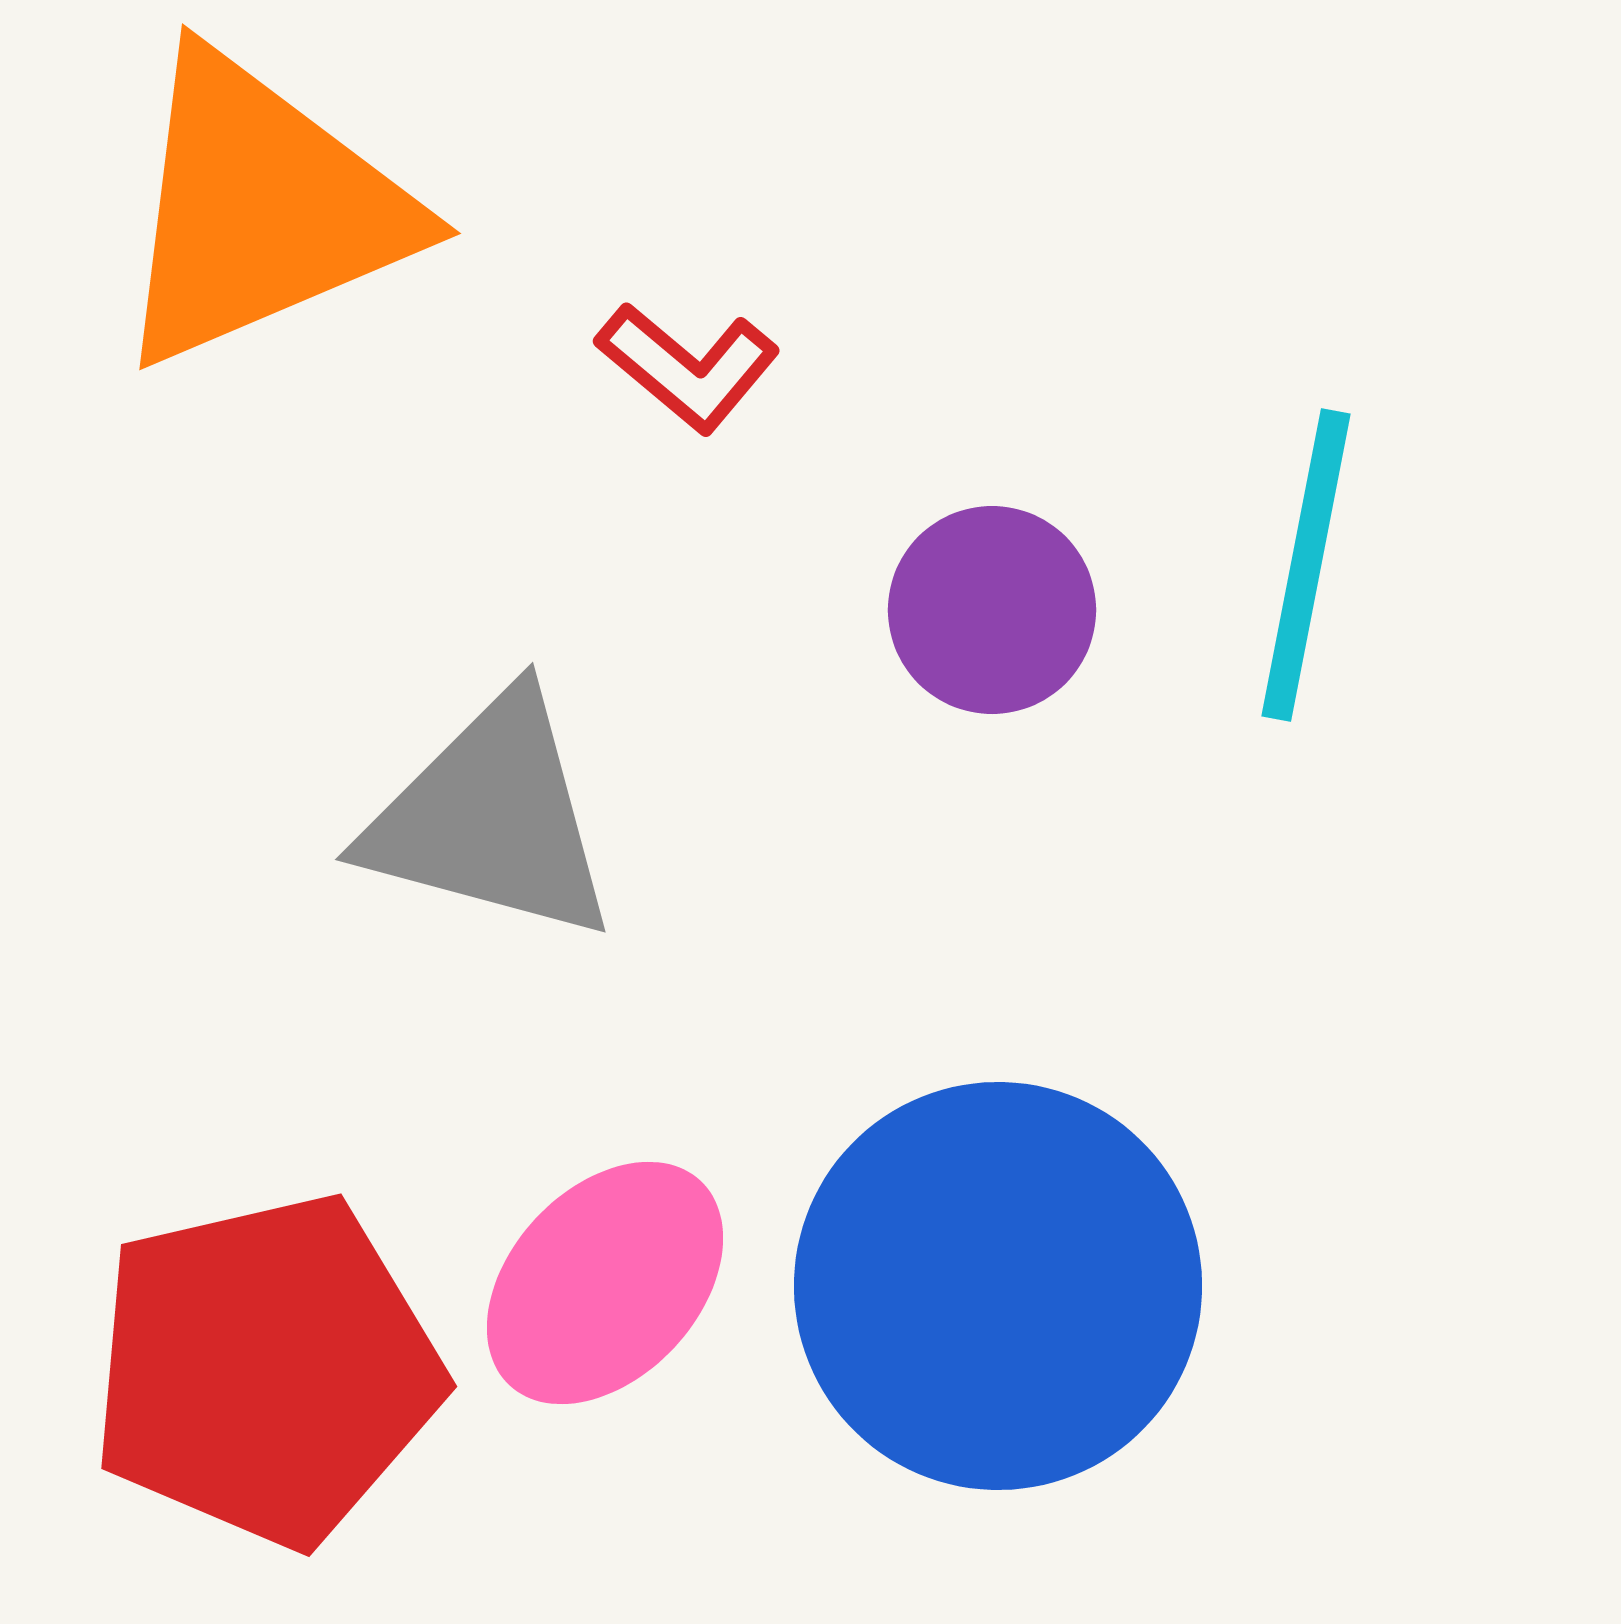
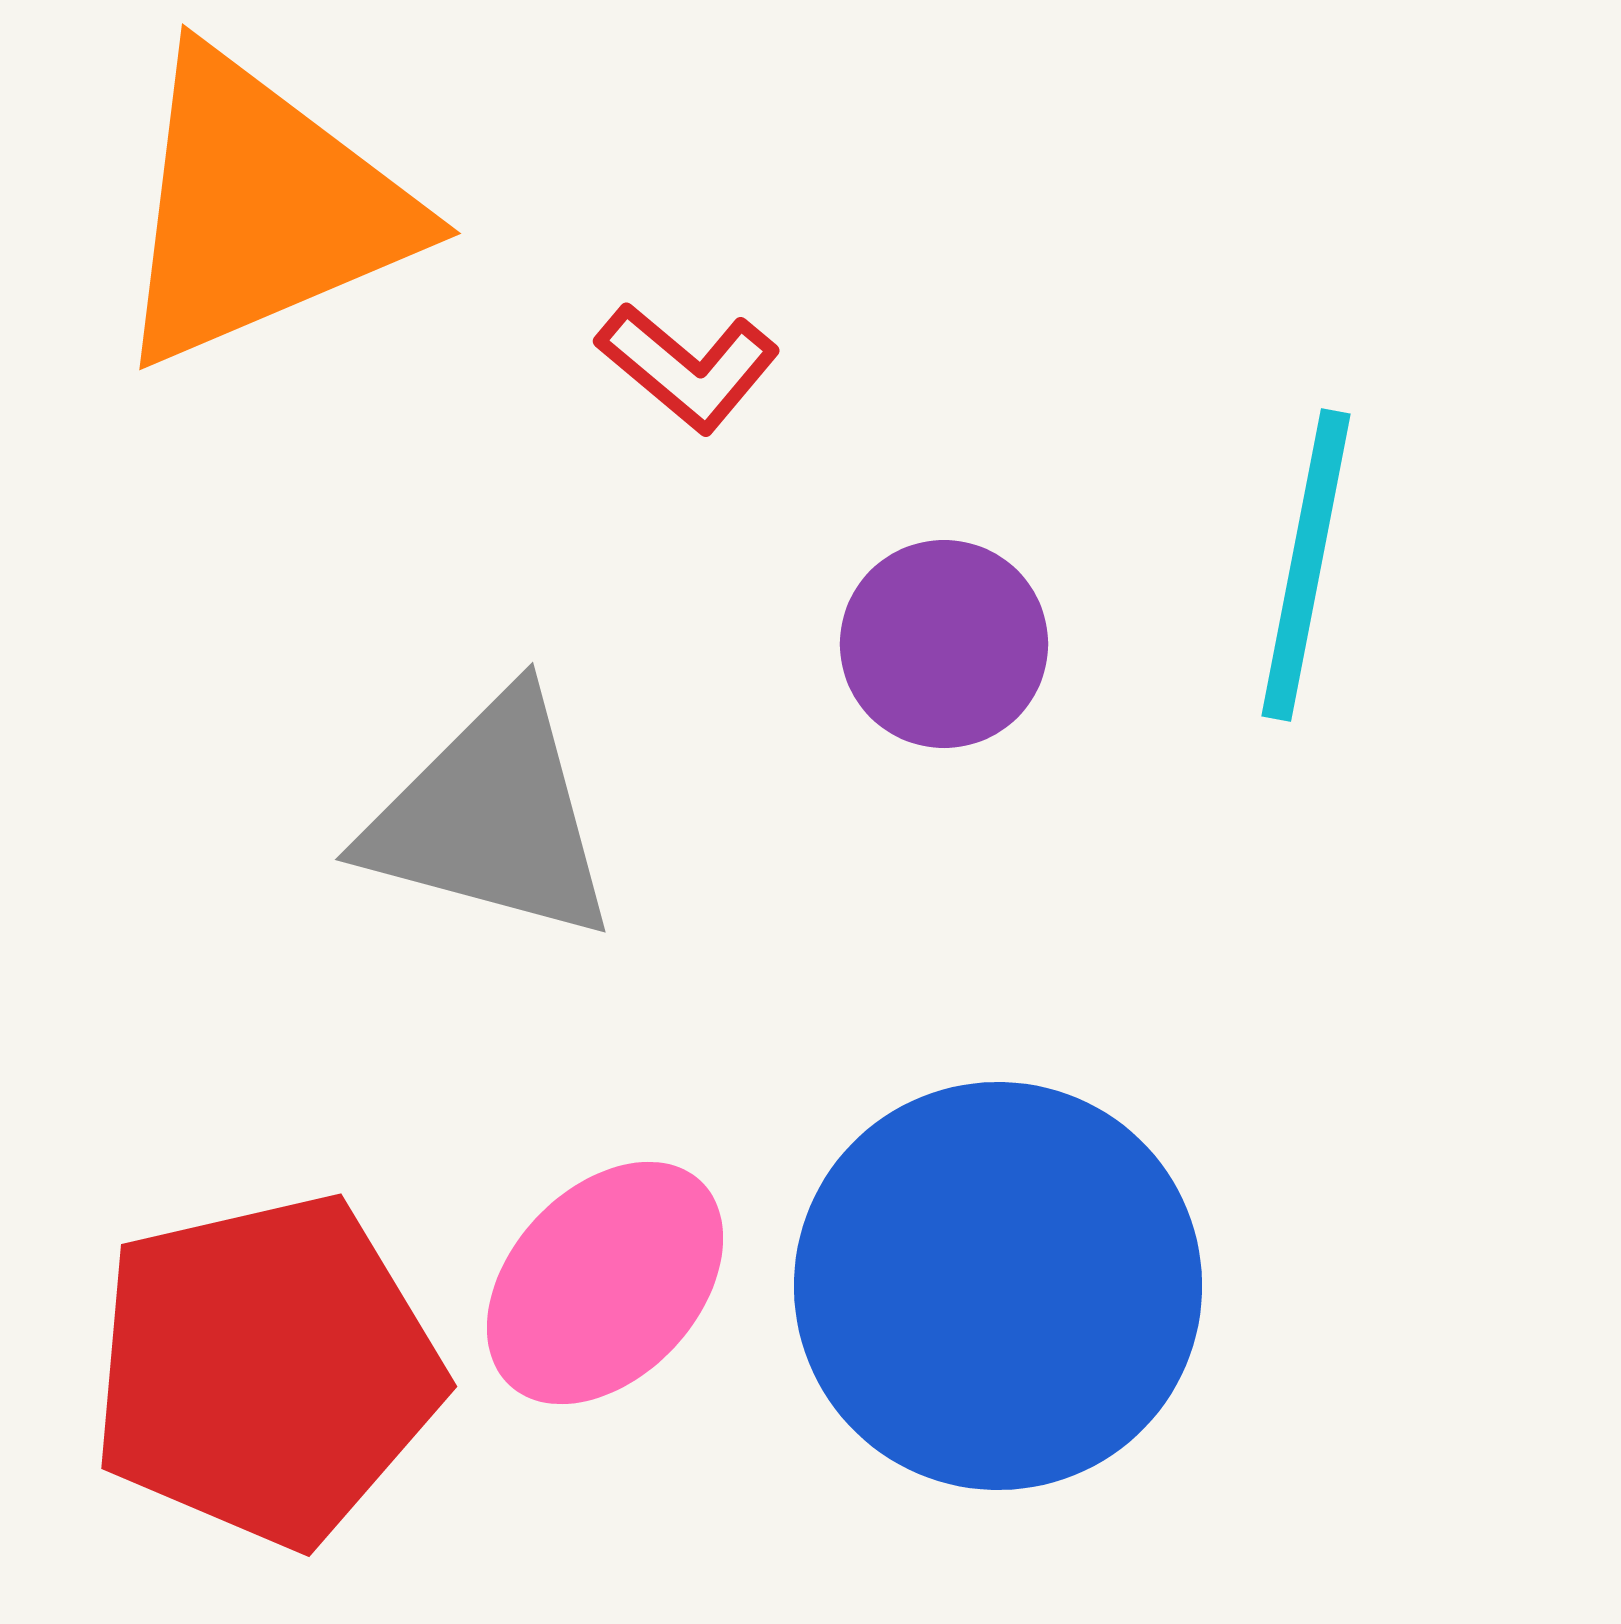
purple circle: moved 48 px left, 34 px down
